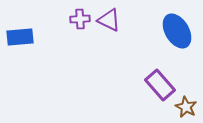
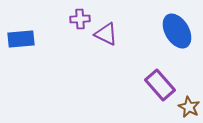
purple triangle: moved 3 px left, 14 px down
blue rectangle: moved 1 px right, 2 px down
brown star: moved 3 px right
